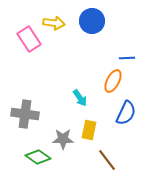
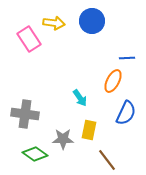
green diamond: moved 3 px left, 3 px up
